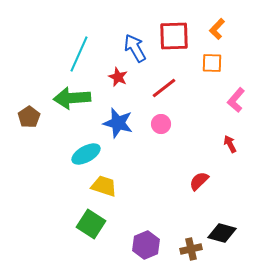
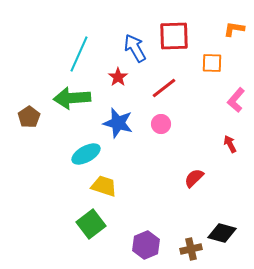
orange L-shape: moved 17 px right; rotated 55 degrees clockwise
red star: rotated 12 degrees clockwise
red semicircle: moved 5 px left, 3 px up
green square: rotated 20 degrees clockwise
